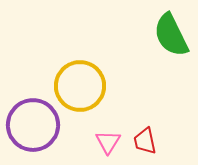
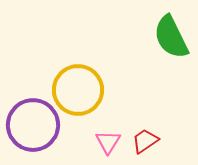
green semicircle: moved 2 px down
yellow circle: moved 2 px left, 4 px down
red trapezoid: rotated 68 degrees clockwise
